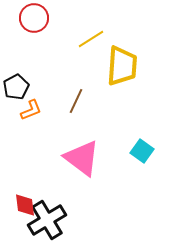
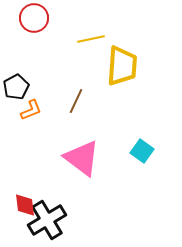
yellow line: rotated 20 degrees clockwise
